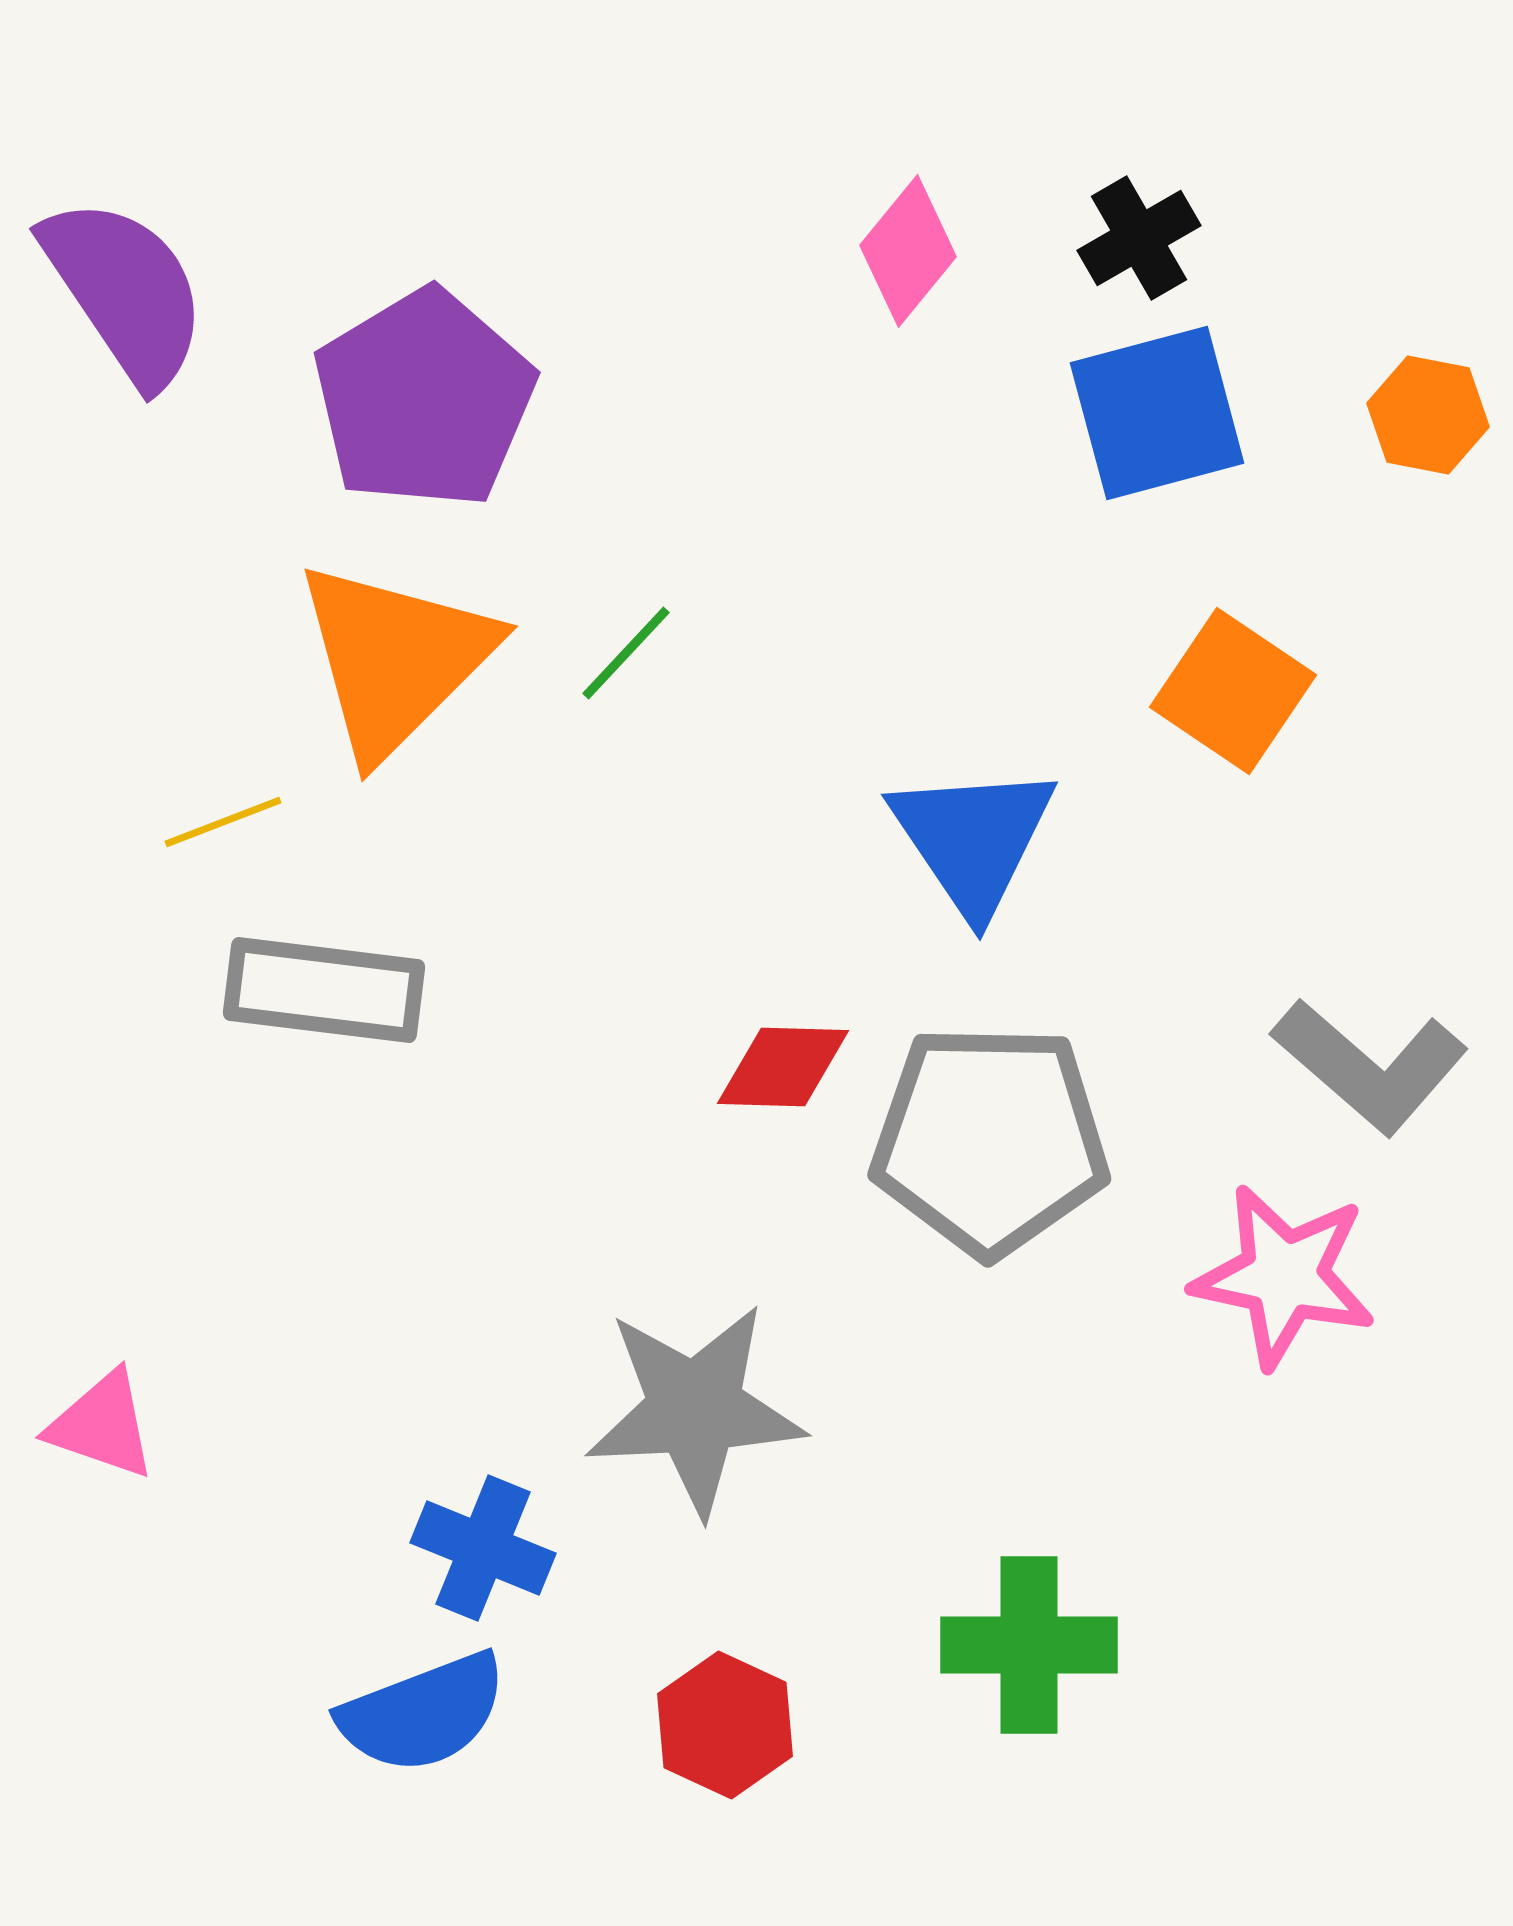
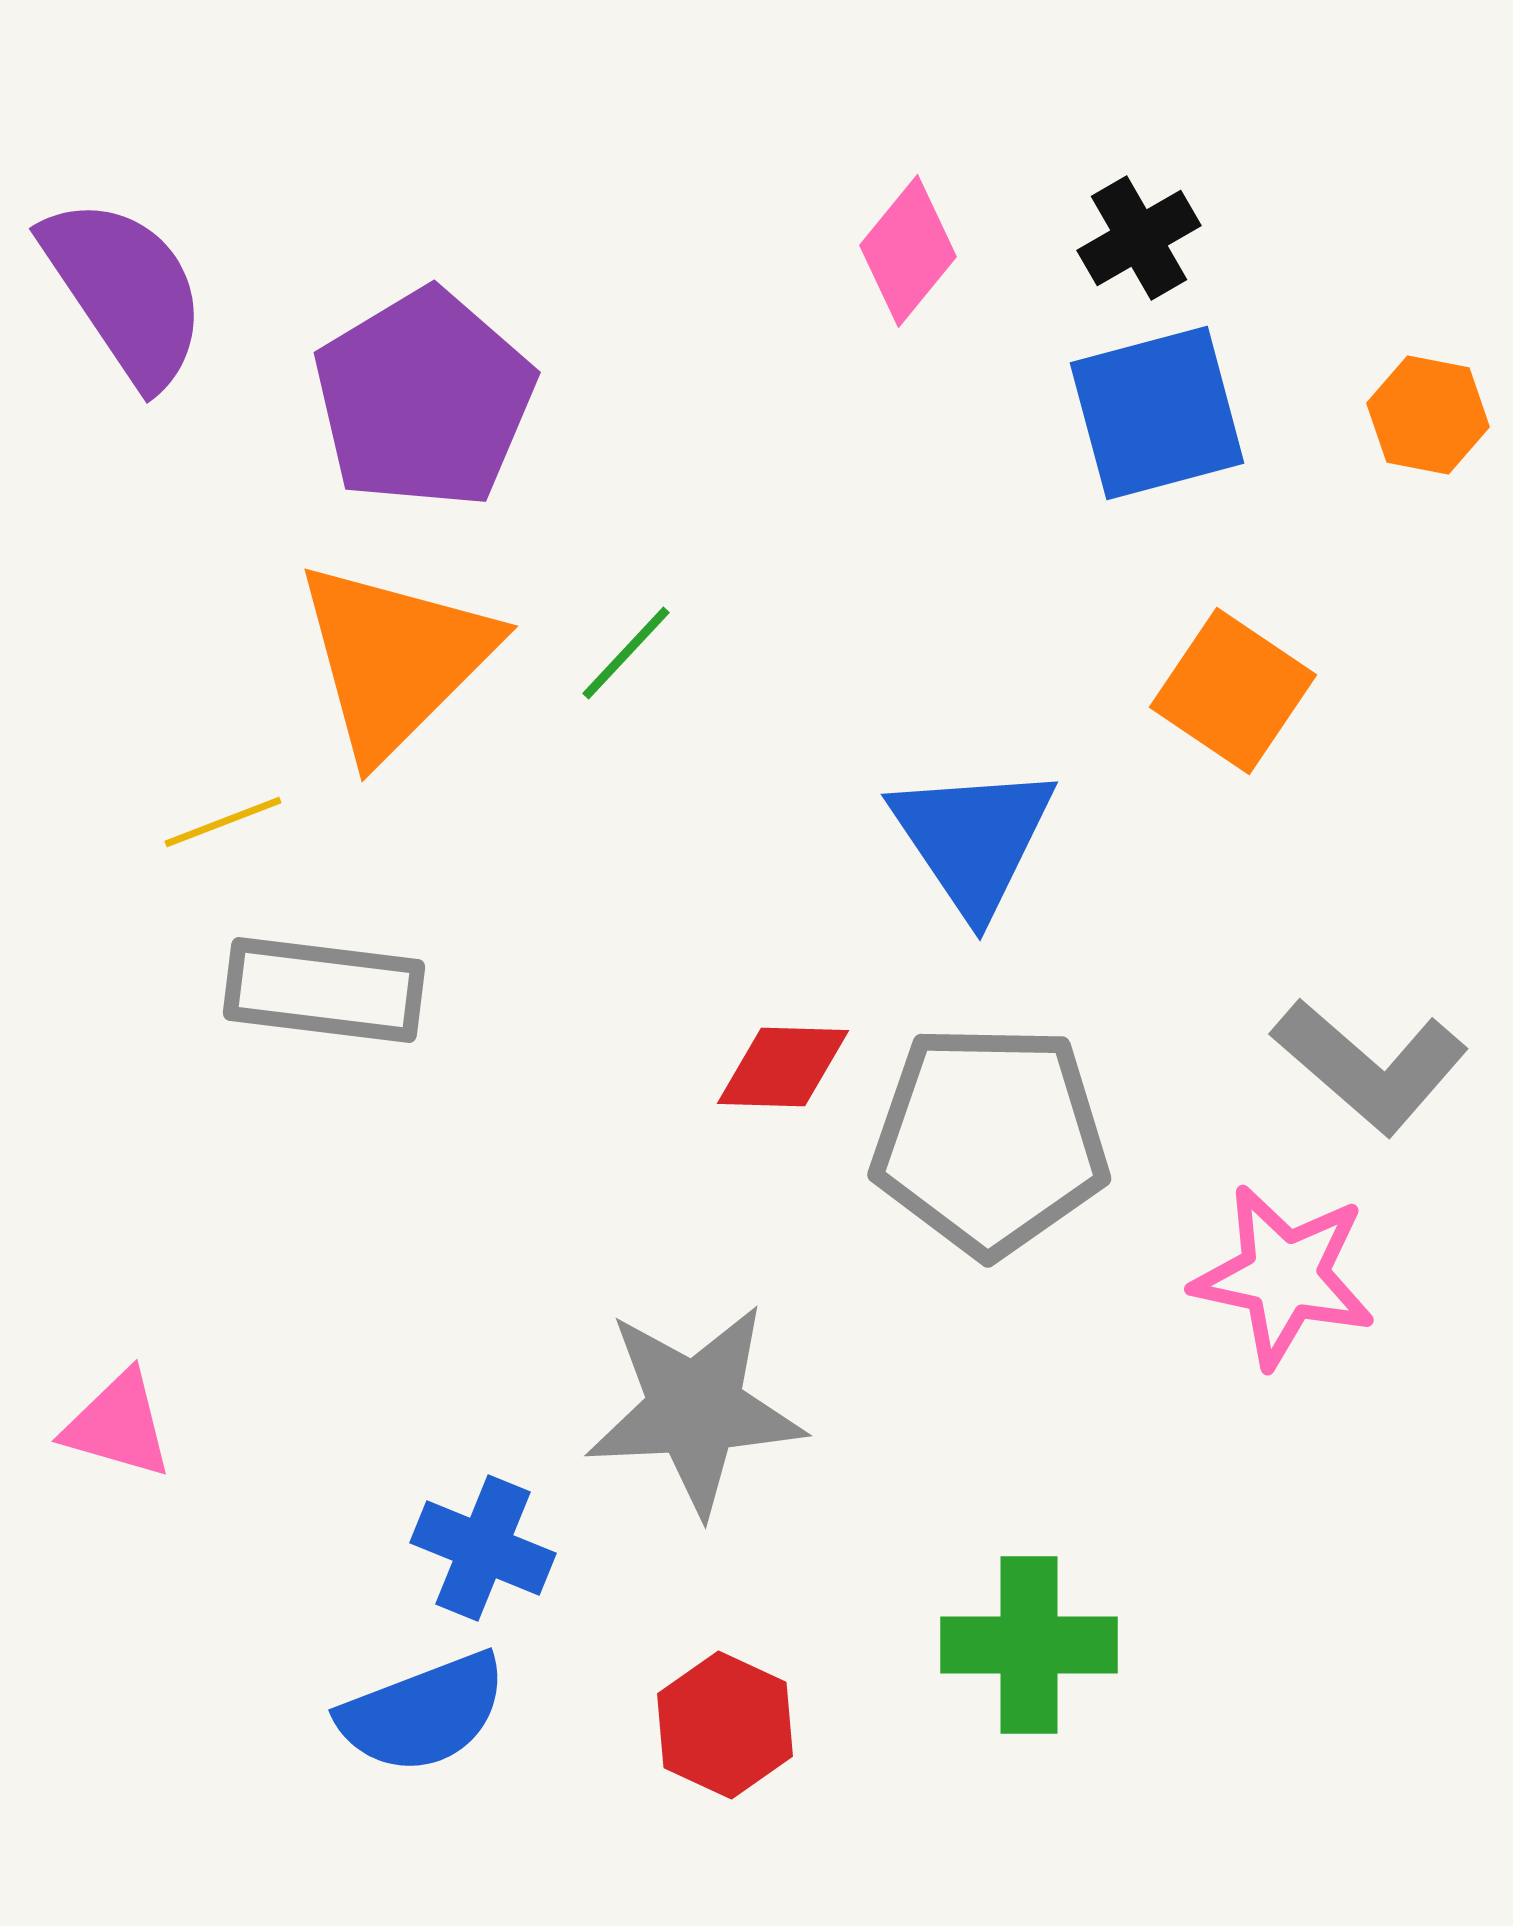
pink triangle: moved 16 px right; rotated 3 degrees counterclockwise
